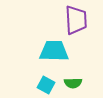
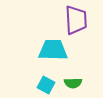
cyan trapezoid: moved 1 px left, 1 px up
